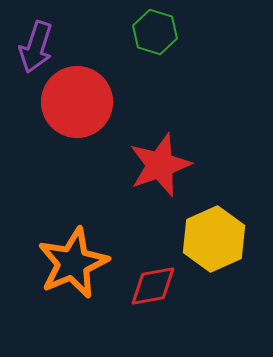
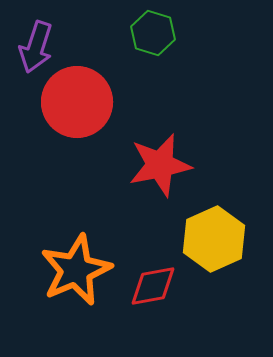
green hexagon: moved 2 px left, 1 px down
red star: rotated 8 degrees clockwise
orange star: moved 3 px right, 7 px down
